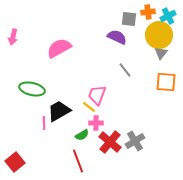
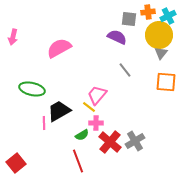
pink trapezoid: rotated 20 degrees clockwise
red square: moved 1 px right, 1 px down
